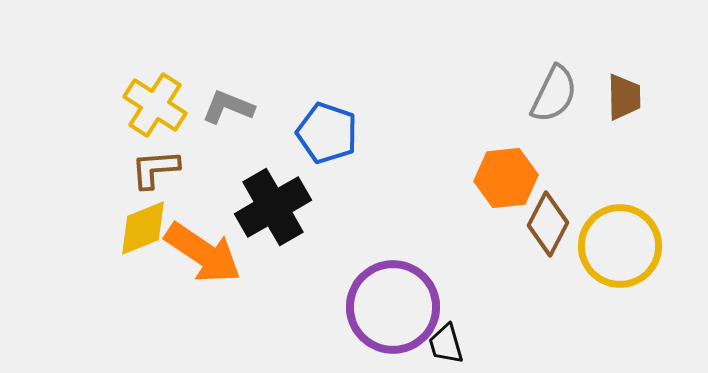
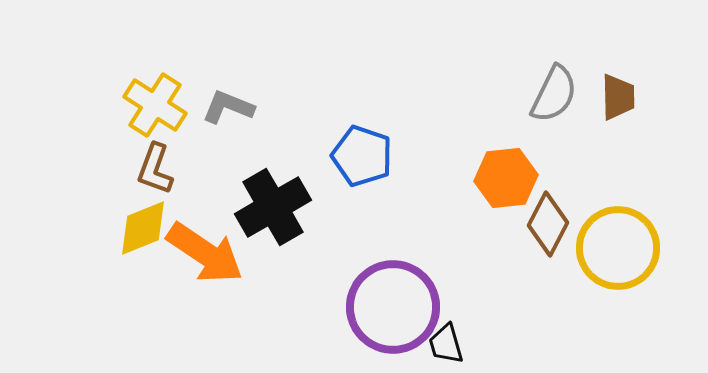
brown trapezoid: moved 6 px left
blue pentagon: moved 35 px right, 23 px down
brown L-shape: rotated 66 degrees counterclockwise
yellow circle: moved 2 px left, 2 px down
orange arrow: moved 2 px right
